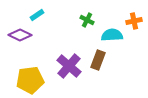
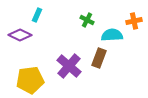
cyan rectangle: rotated 32 degrees counterclockwise
brown rectangle: moved 1 px right, 2 px up
